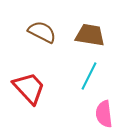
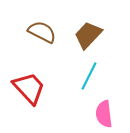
brown trapezoid: moved 2 px left; rotated 56 degrees counterclockwise
